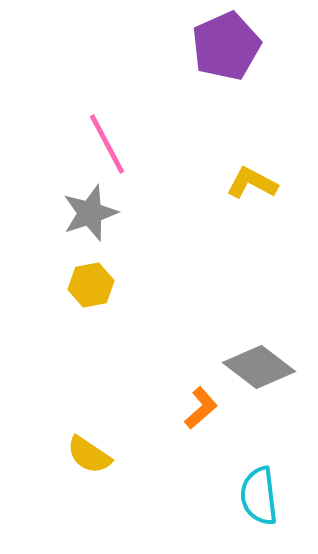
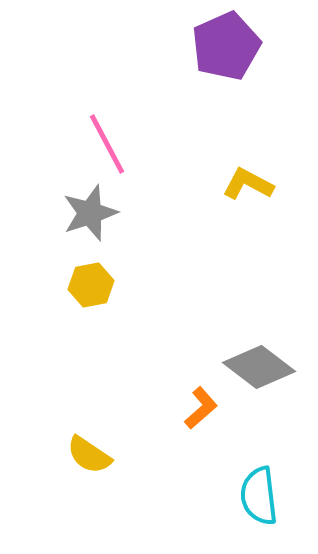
yellow L-shape: moved 4 px left, 1 px down
